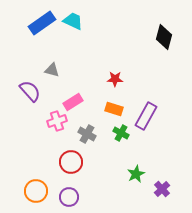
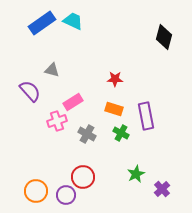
purple rectangle: rotated 40 degrees counterclockwise
red circle: moved 12 px right, 15 px down
purple circle: moved 3 px left, 2 px up
